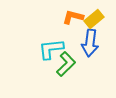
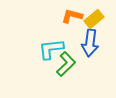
orange L-shape: moved 1 px left, 1 px up
